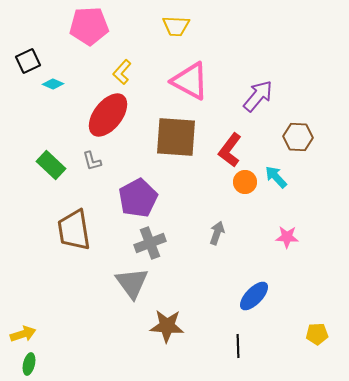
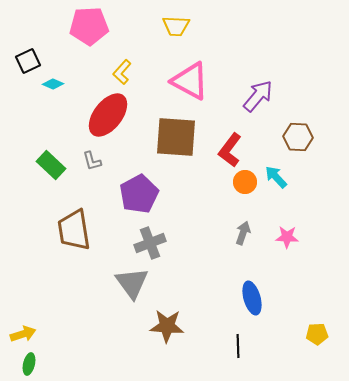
purple pentagon: moved 1 px right, 4 px up
gray arrow: moved 26 px right
blue ellipse: moved 2 px left, 2 px down; rotated 60 degrees counterclockwise
